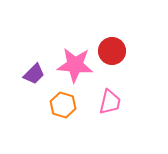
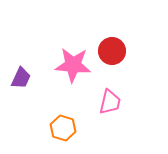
pink star: moved 2 px left
purple trapezoid: moved 13 px left, 4 px down; rotated 20 degrees counterclockwise
orange hexagon: moved 23 px down
